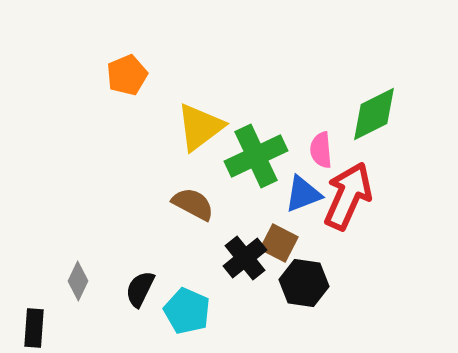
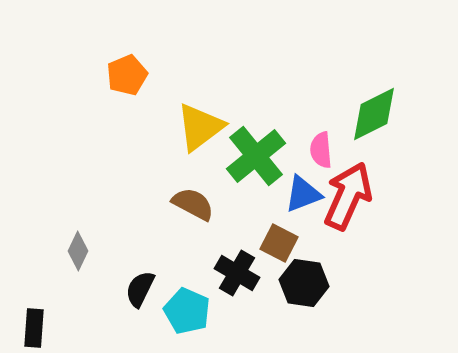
green cross: rotated 14 degrees counterclockwise
black cross: moved 8 px left, 15 px down; rotated 21 degrees counterclockwise
gray diamond: moved 30 px up
